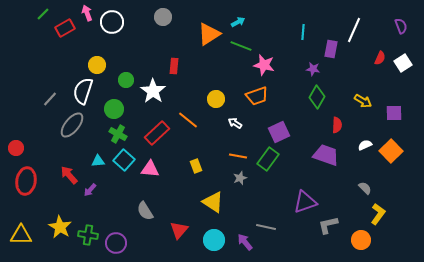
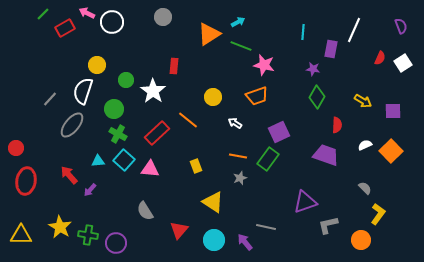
pink arrow at (87, 13): rotated 42 degrees counterclockwise
yellow circle at (216, 99): moved 3 px left, 2 px up
purple square at (394, 113): moved 1 px left, 2 px up
